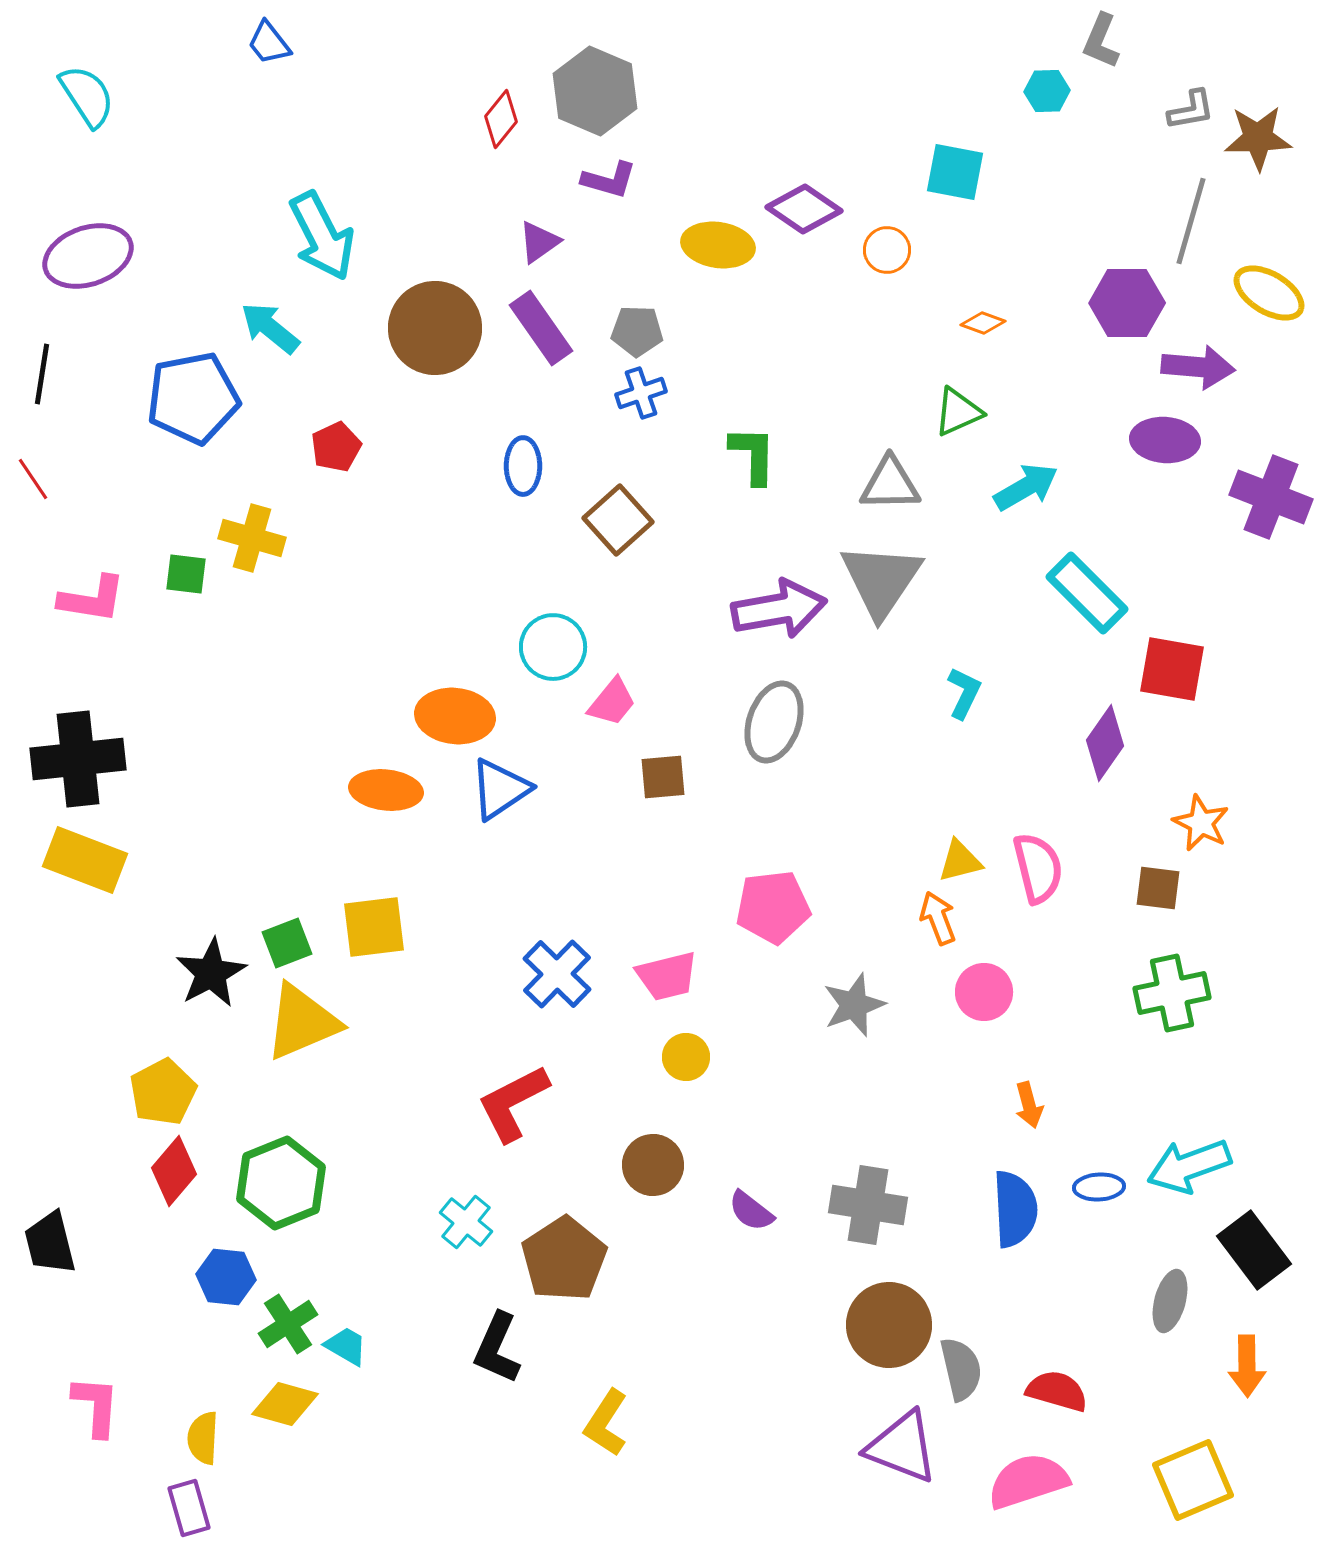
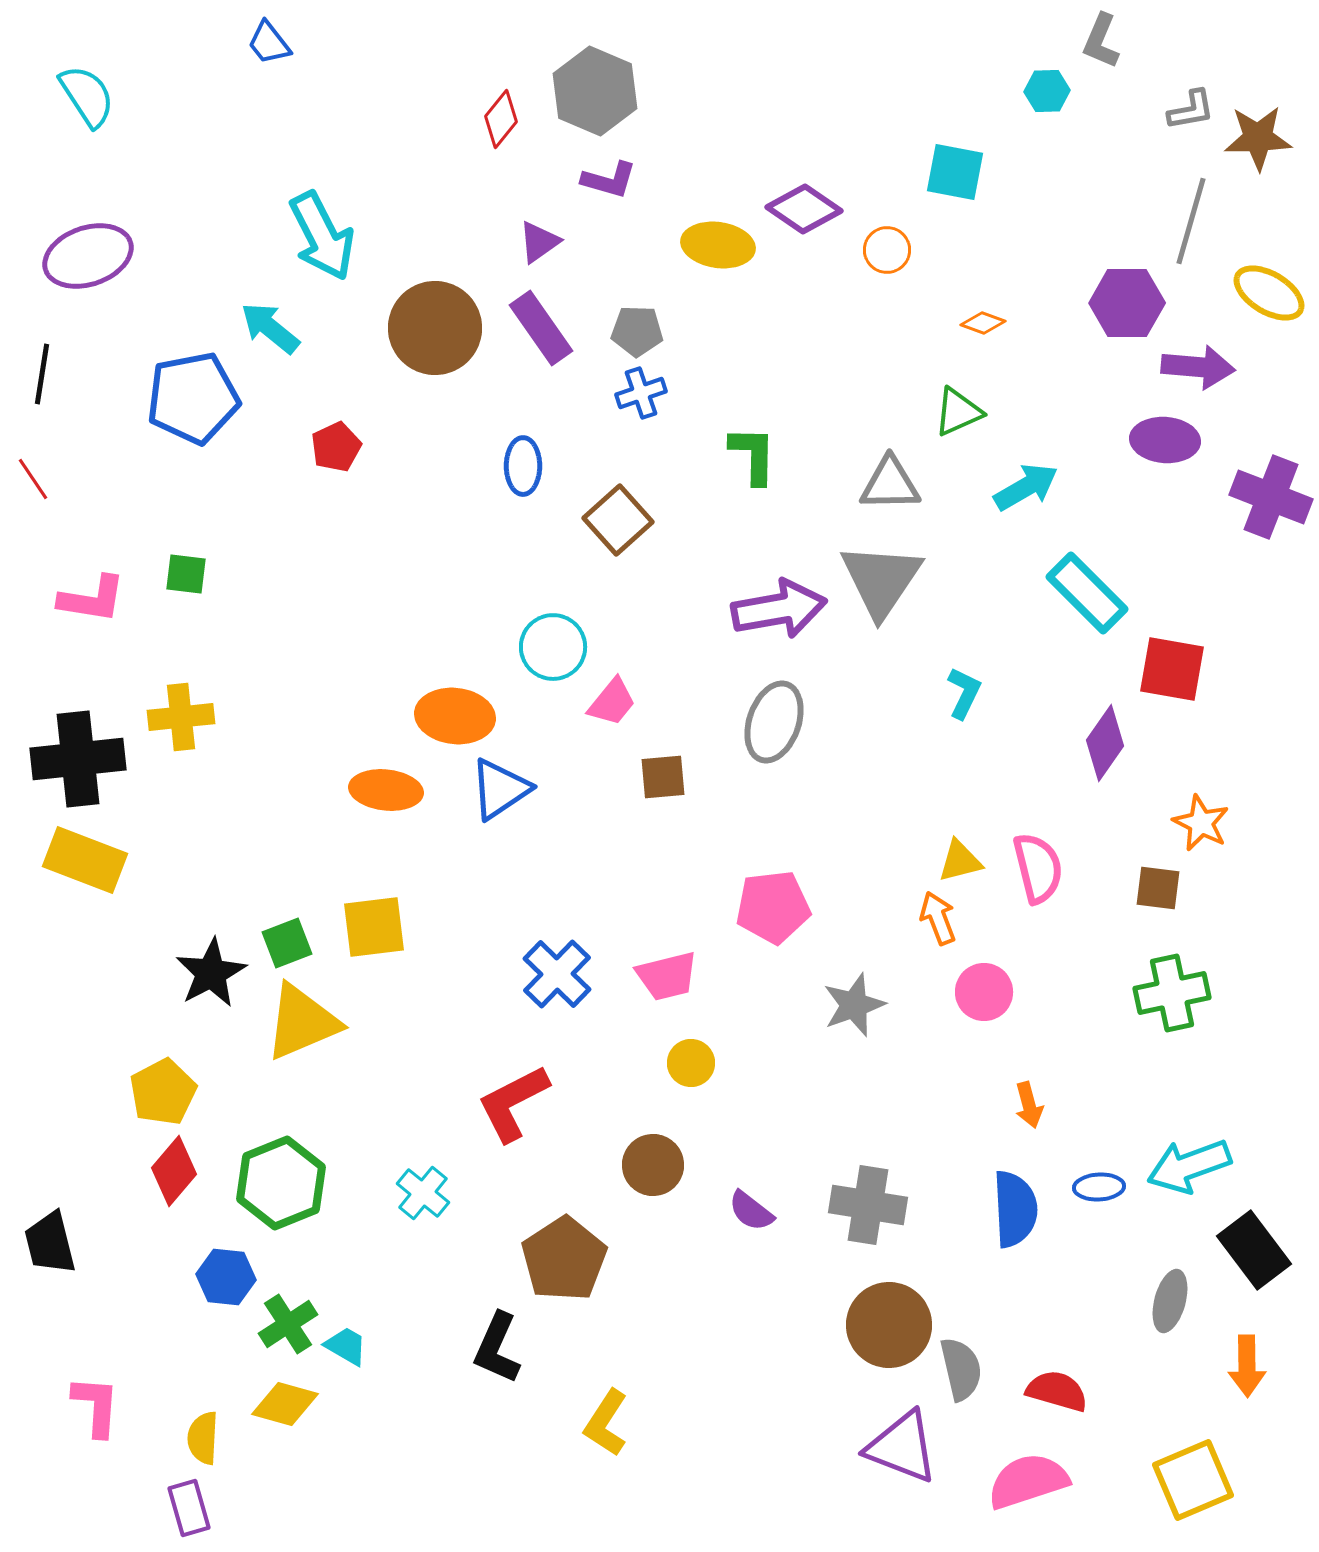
yellow cross at (252, 538): moved 71 px left, 179 px down; rotated 22 degrees counterclockwise
yellow circle at (686, 1057): moved 5 px right, 6 px down
cyan cross at (466, 1222): moved 43 px left, 29 px up
